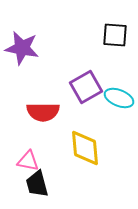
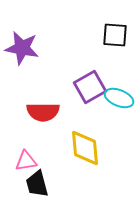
purple square: moved 4 px right
pink triangle: moved 2 px left; rotated 20 degrees counterclockwise
